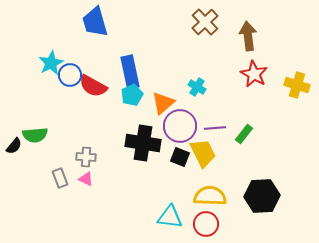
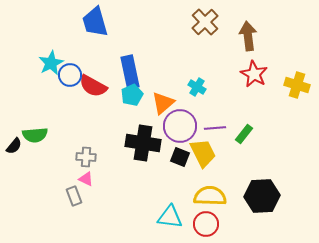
gray rectangle: moved 14 px right, 18 px down
